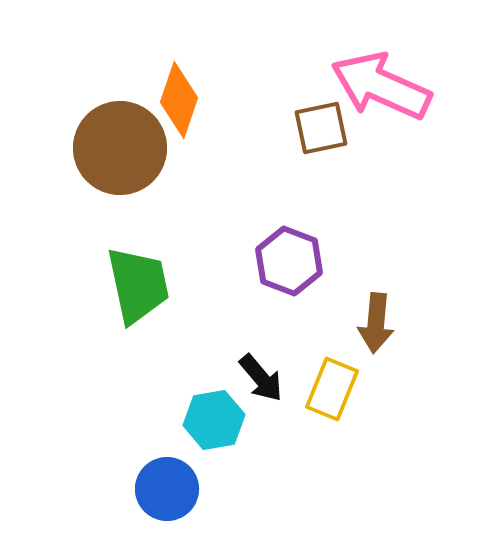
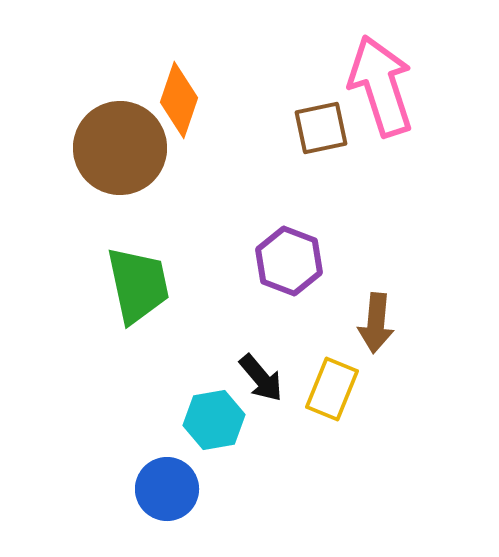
pink arrow: rotated 48 degrees clockwise
